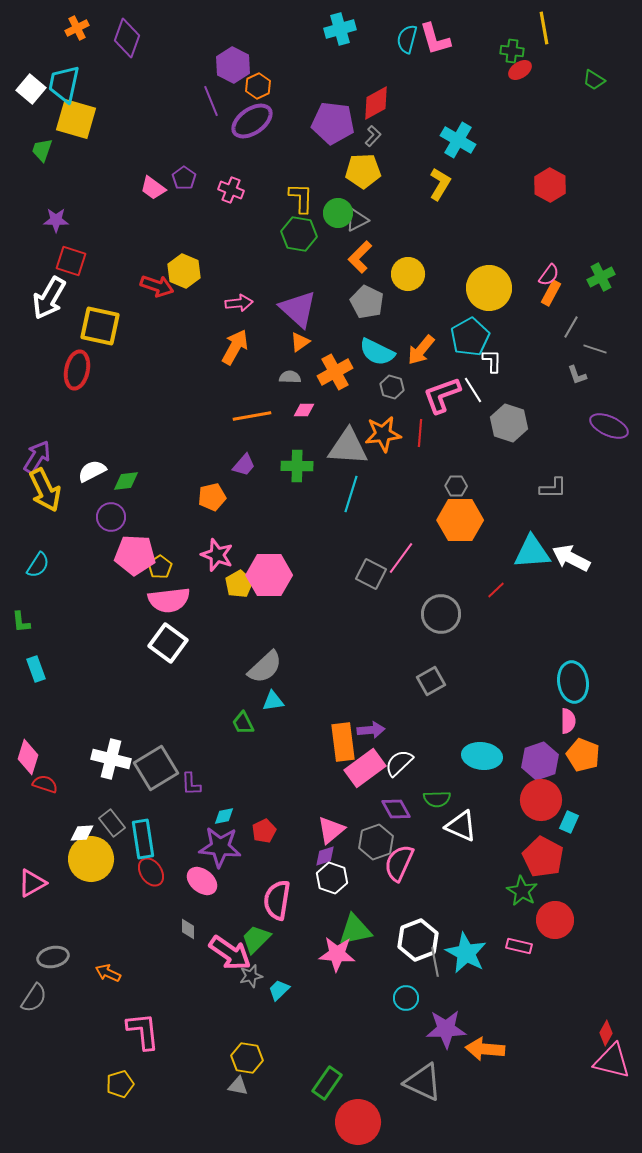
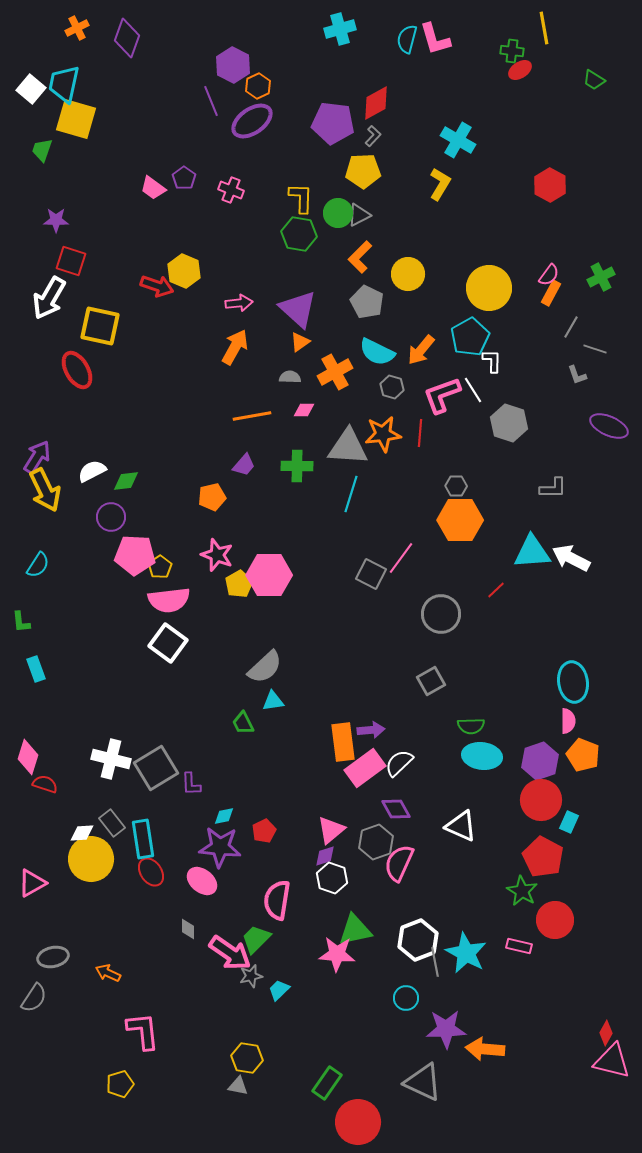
gray triangle at (357, 220): moved 2 px right, 5 px up
red ellipse at (77, 370): rotated 42 degrees counterclockwise
green semicircle at (437, 799): moved 34 px right, 73 px up
